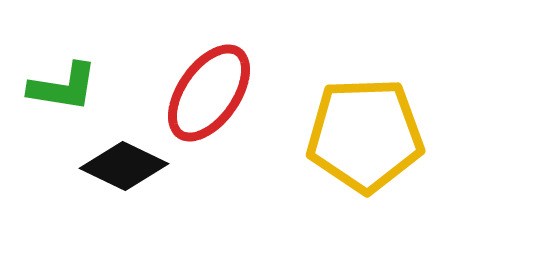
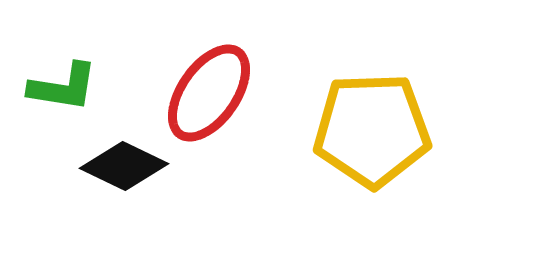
yellow pentagon: moved 7 px right, 5 px up
